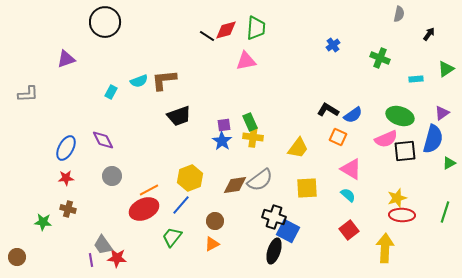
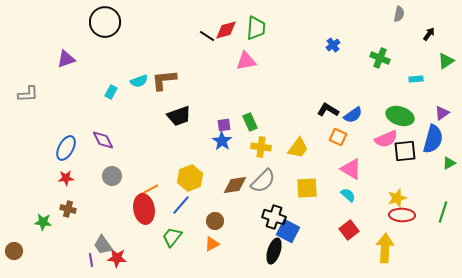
green triangle at (446, 69): moved 8 px up
yellow cross at (253, 137): moved 8 px right, 10 px down
gray semicircle at (260, 180): moved 3 px right, 1 px down; rotated 8 degrees counterclockwise
red ellipse at (144, 209): rotated 76 degrees counterclockwise
green line at (445, 212): moved 2 px left
brown circle at (17, 257): moved 3 px left, 6 px up
